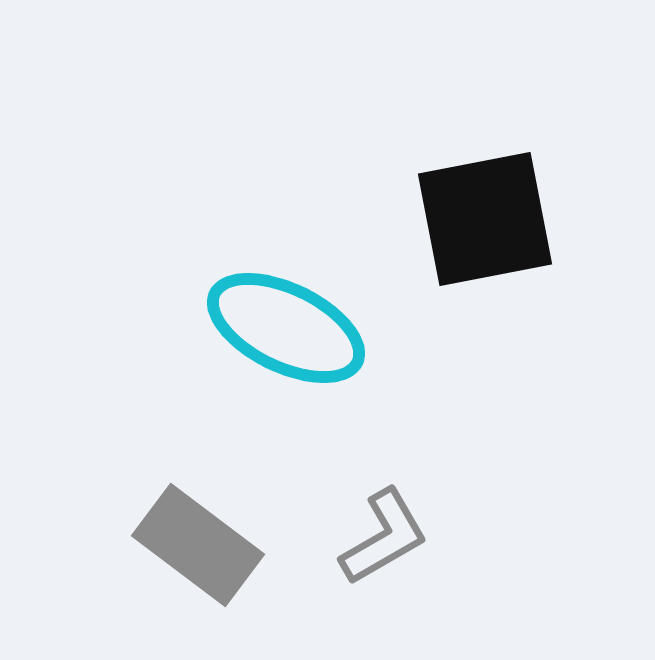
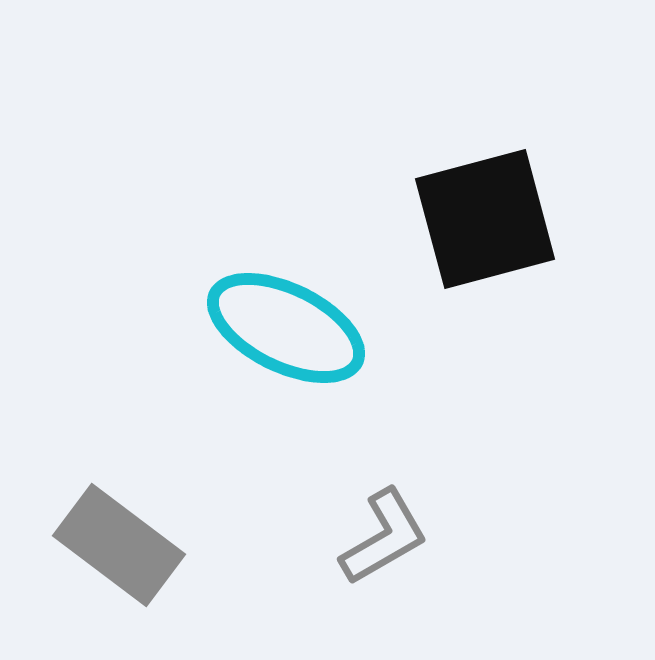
black square: rotated 4 degrees counterclockwise
gray rectangle: moved 79 px left
